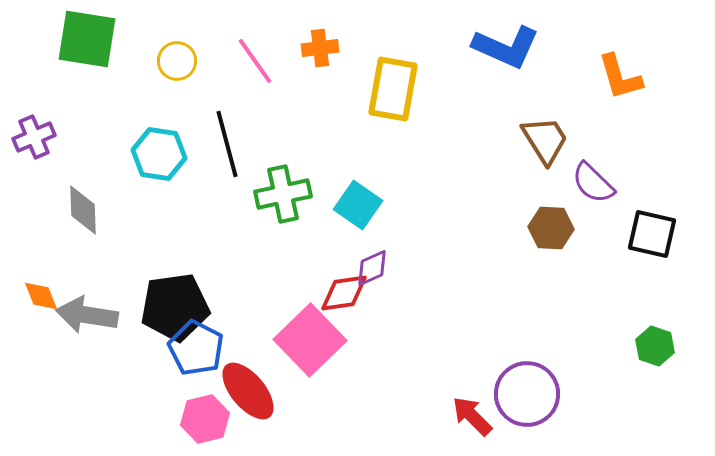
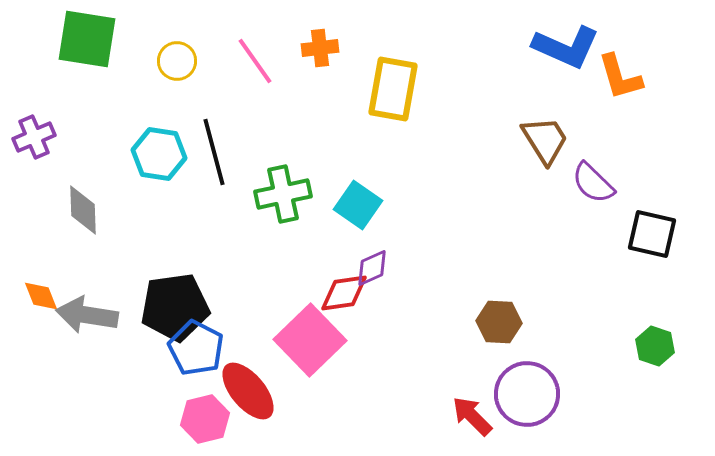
blue L-shape: moved 60 px right
black line: moved 13 px left, 8 px down
brown hexagon: moved 52 px left, 94 px down
